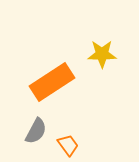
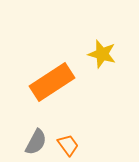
yellow star: rotated 16 degrees clockwise
gray semicircle: moved 11 px down
